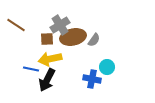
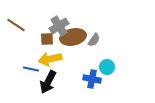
gray cross: moved 1 px left, 1 px down
black arrow: moved 1 px right, 2 px down
